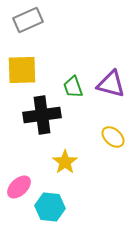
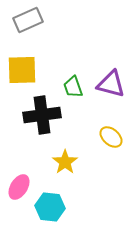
yellow ellipse: moved 2 px left
pink ellipse: rotated 15 degrees counterclockwise
